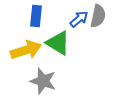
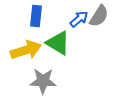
gray semicircle: moved 1 px right; rotated 20 degrees clockwise
gray star: rotated 16 degrees counterclockwise
